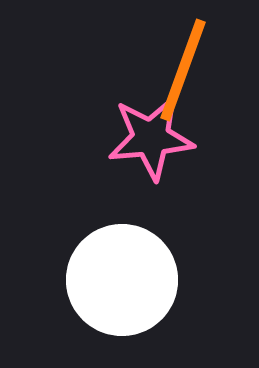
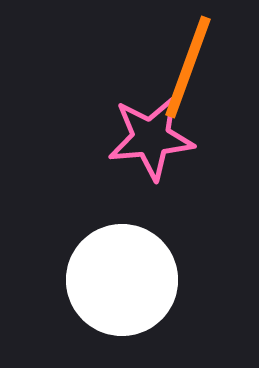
orange line: moved 5 px right, 3 px up
